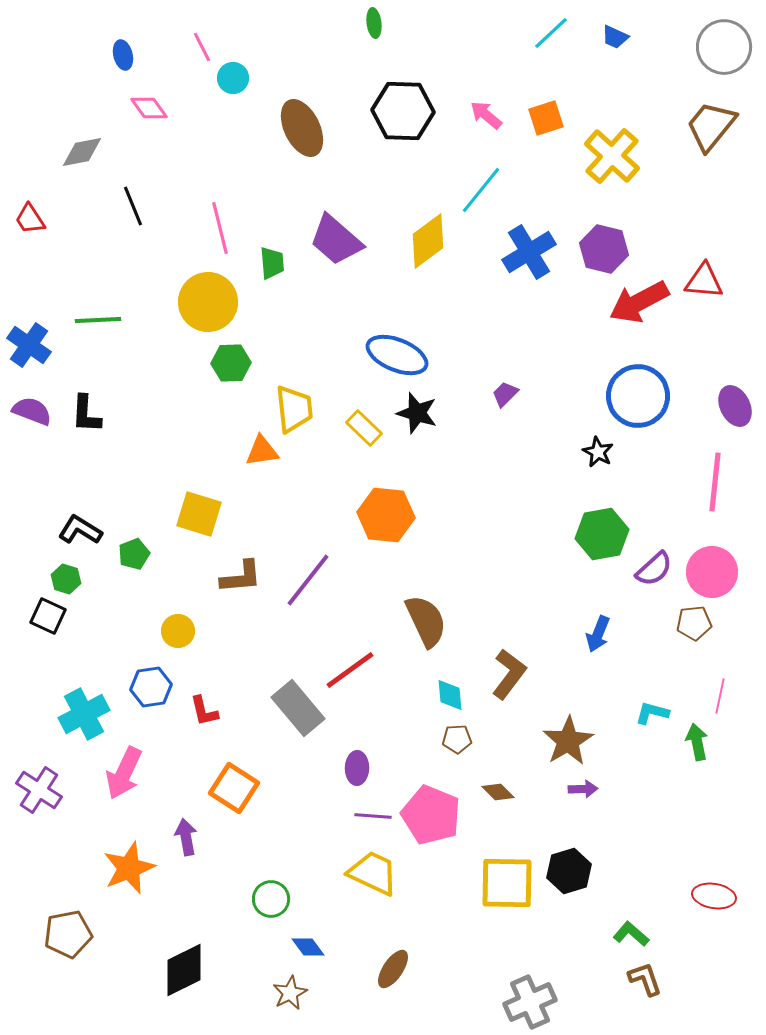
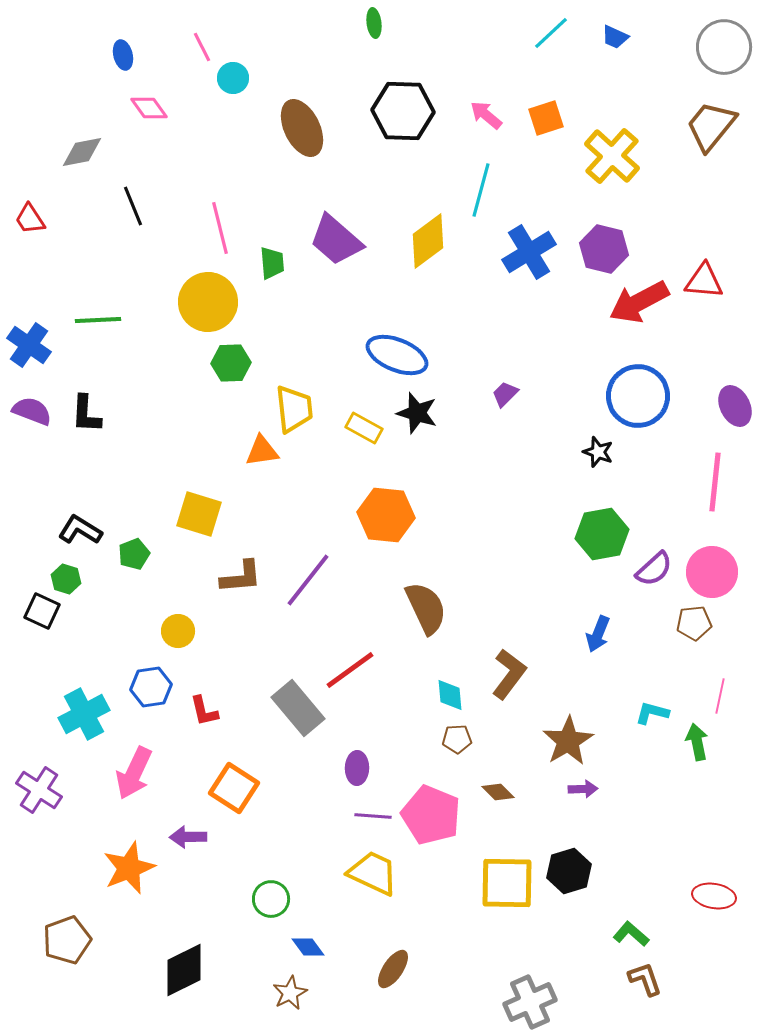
cyan line at (481, 190): rotated 24 degrees counterclockwise
yellow rectangle at (364, 428): rotated 15 degrees counterclockwise
black star at (598, 452): rotated 8 degrees counterclockwise
black square at (48, 616): moved 6 px left, 5 px up
brown semicircle at (426, 621): moved 13 px up
pink arrow at (124, 773): moved 10 px right
purple arrow at (186, 837): moved 2 px right; rotated 81 degrees counterclockwise
brown pentagon at (68, 934): moved 1 px left, 6 px down; rotated 9 degrees counterclockwise
